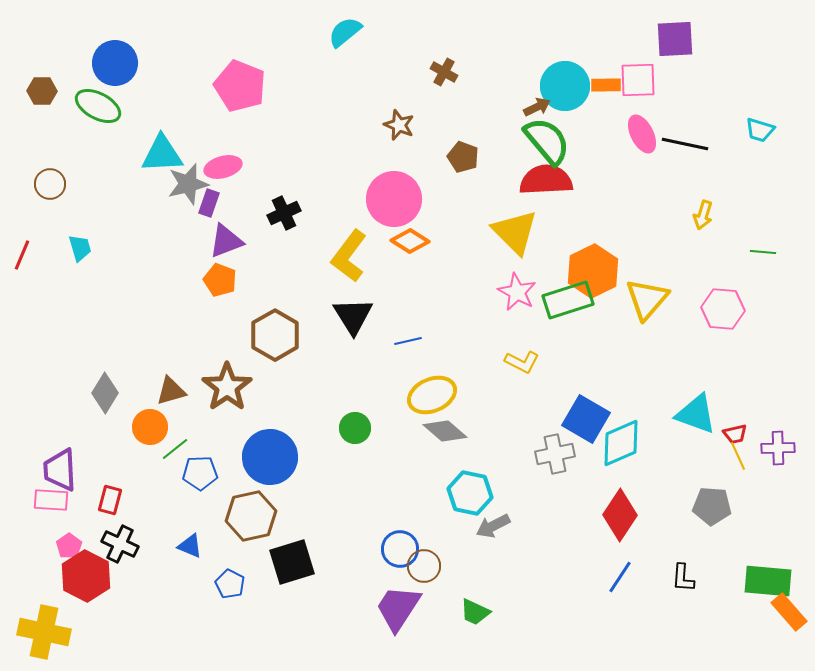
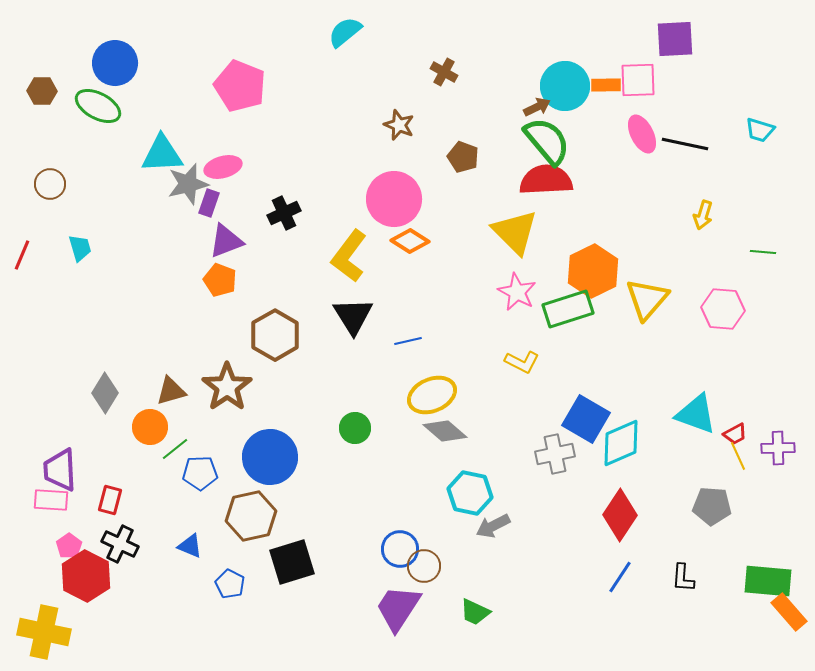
green rectangle at (568, 300): moved 9 px down
red trapezoid at (735, 434): rotated 15 degrees counterclockwise
